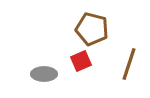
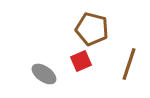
gray ellipse: rotated 35 degrees clockwise
